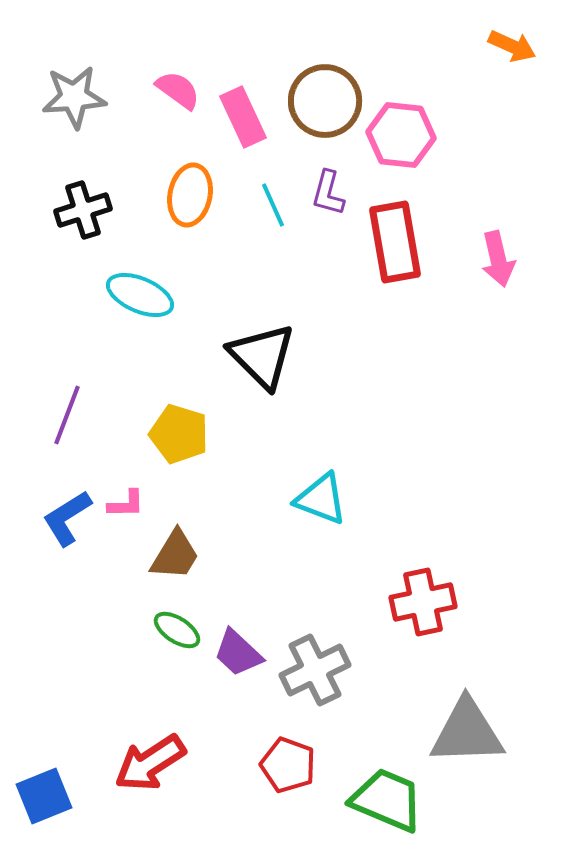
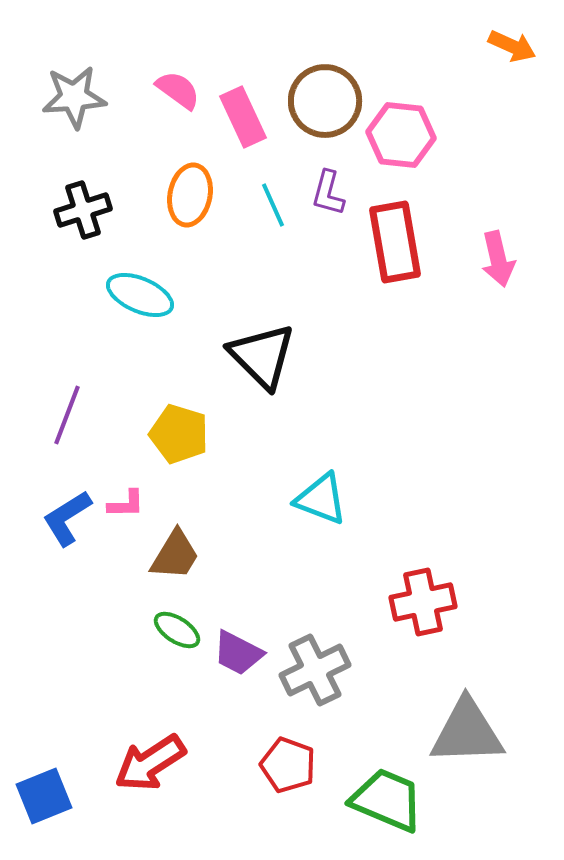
purple trapezoid: rotated 16 degrees counterclockwise
